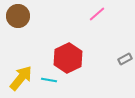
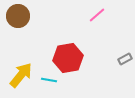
pink line: moved 1 px down
red hexagon: rotated 16 degrees clockwise
yellow arrow: moved 3 px up
